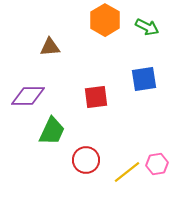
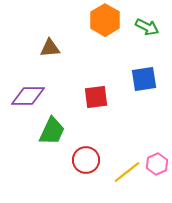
brown triangle: moved 1 px down
pink hexagon: rotated 15 degrees counterclockwise
